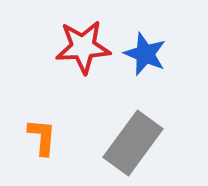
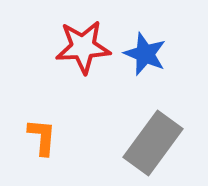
gray rectangle: moved 20 px right
